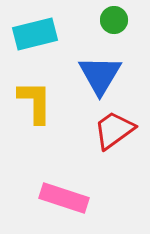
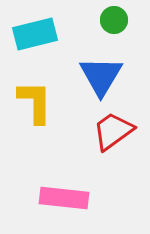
blue triangle: moved 1 px right, 1 px down
red trapezoid: moved 1 px left, 1 px down
pink rectangle: rotated 12 degrees counterclockwise
